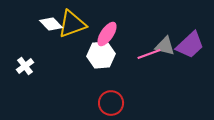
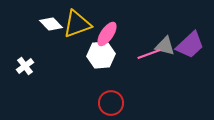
yellow triangle: moved 5 px right
